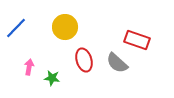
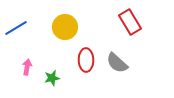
blue line: rotated 15 degrees clockwise
red rectangle: moved 7 px left, 18 px up; rotated 40 degrees clockwise
red ellipse: moved 2 px right; rotated 15 degrees clockwise
pink arrow: moved 2 px left
green star: rotated 21 degrees counterclockwise
